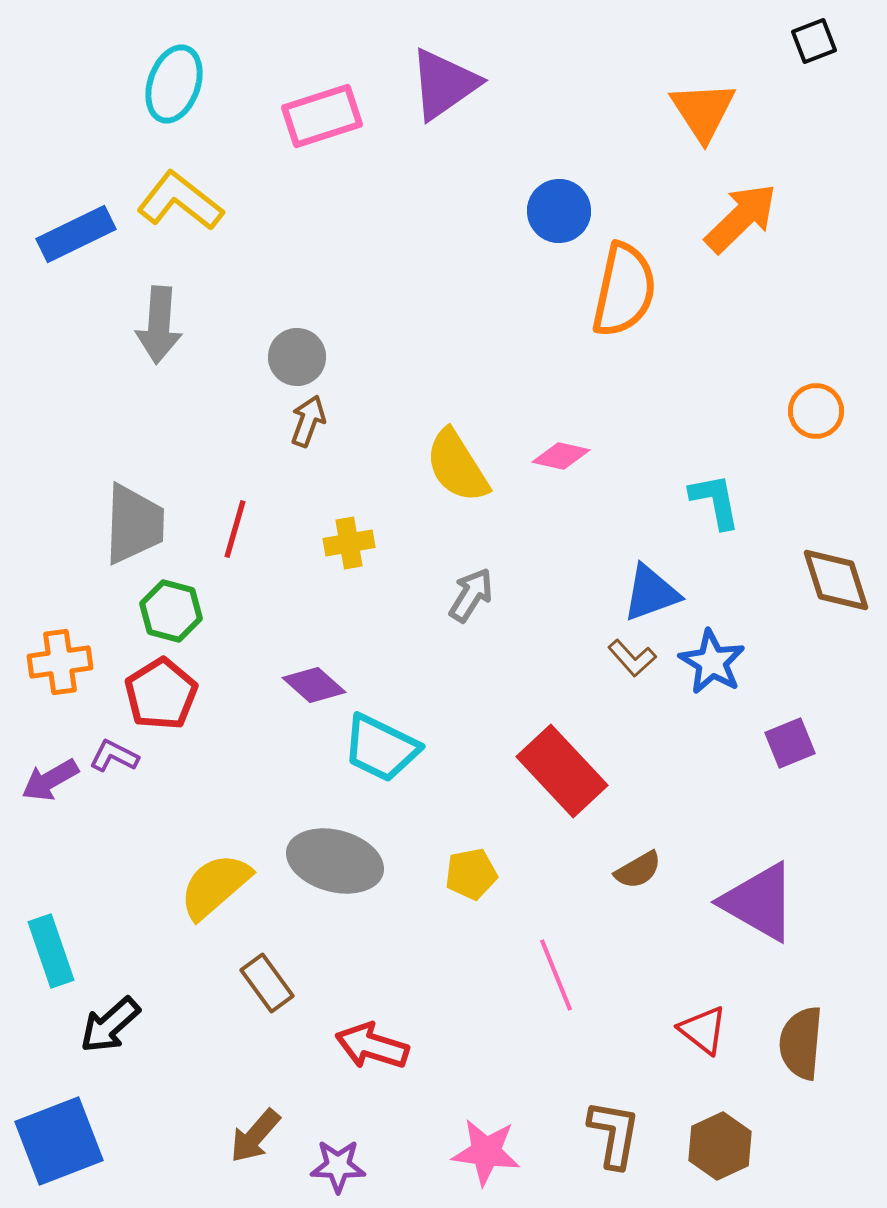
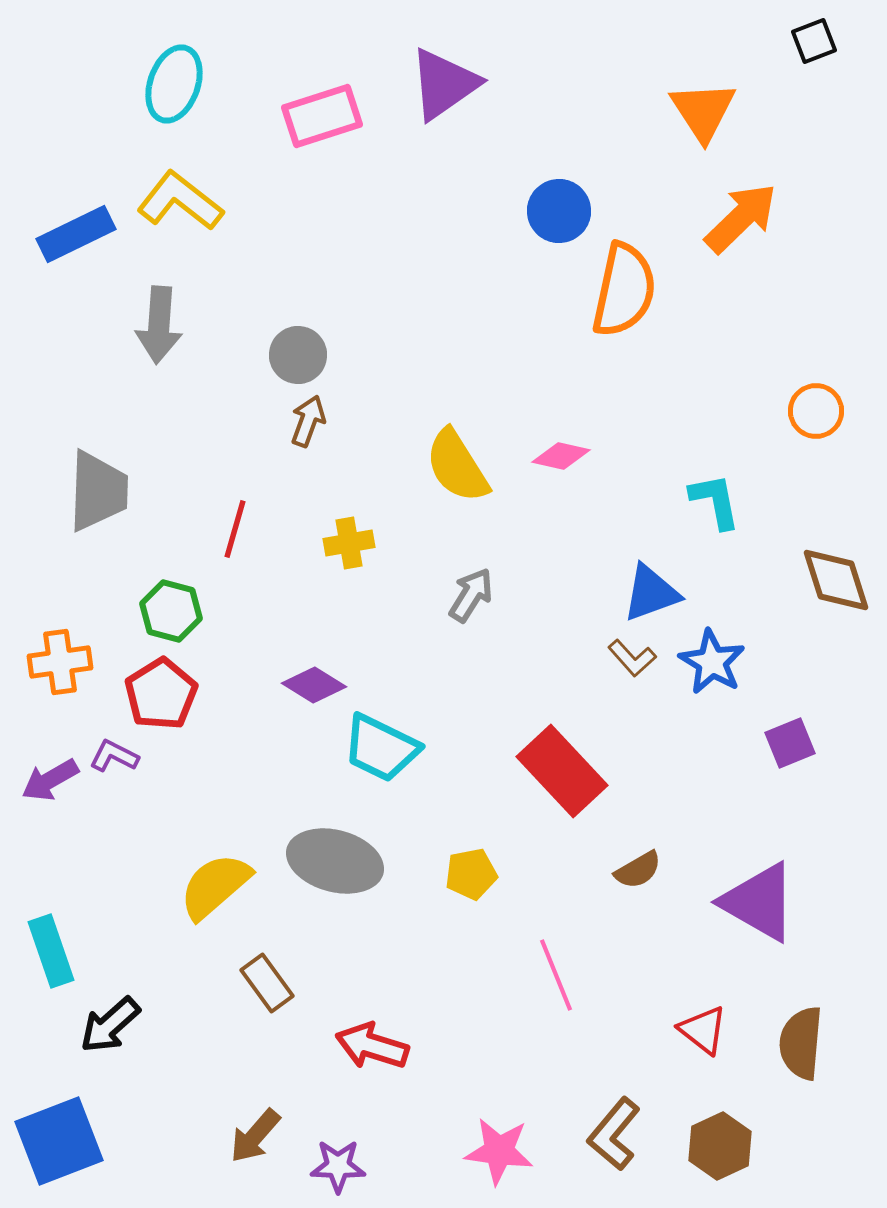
gray circle at (297, 357): moved 1 px right, 2 px up
gray trapezoid at (134, 524): moved 36 px left, 33 px up
purple diamond at (314, 685): rotated 10 degrees counterclockwise
brown L-shape at (614, 1134): rotated 150 degrees counterclockwise
pink star at (486, 1152): moved 13 px right, 1 px up
